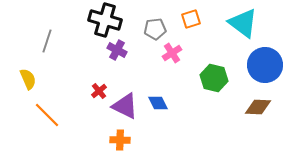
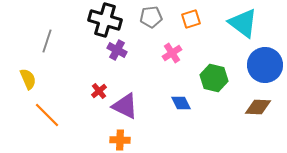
gray pentagon: moved 4 px left, 12 px up
blue diamond: moved 23 px right
